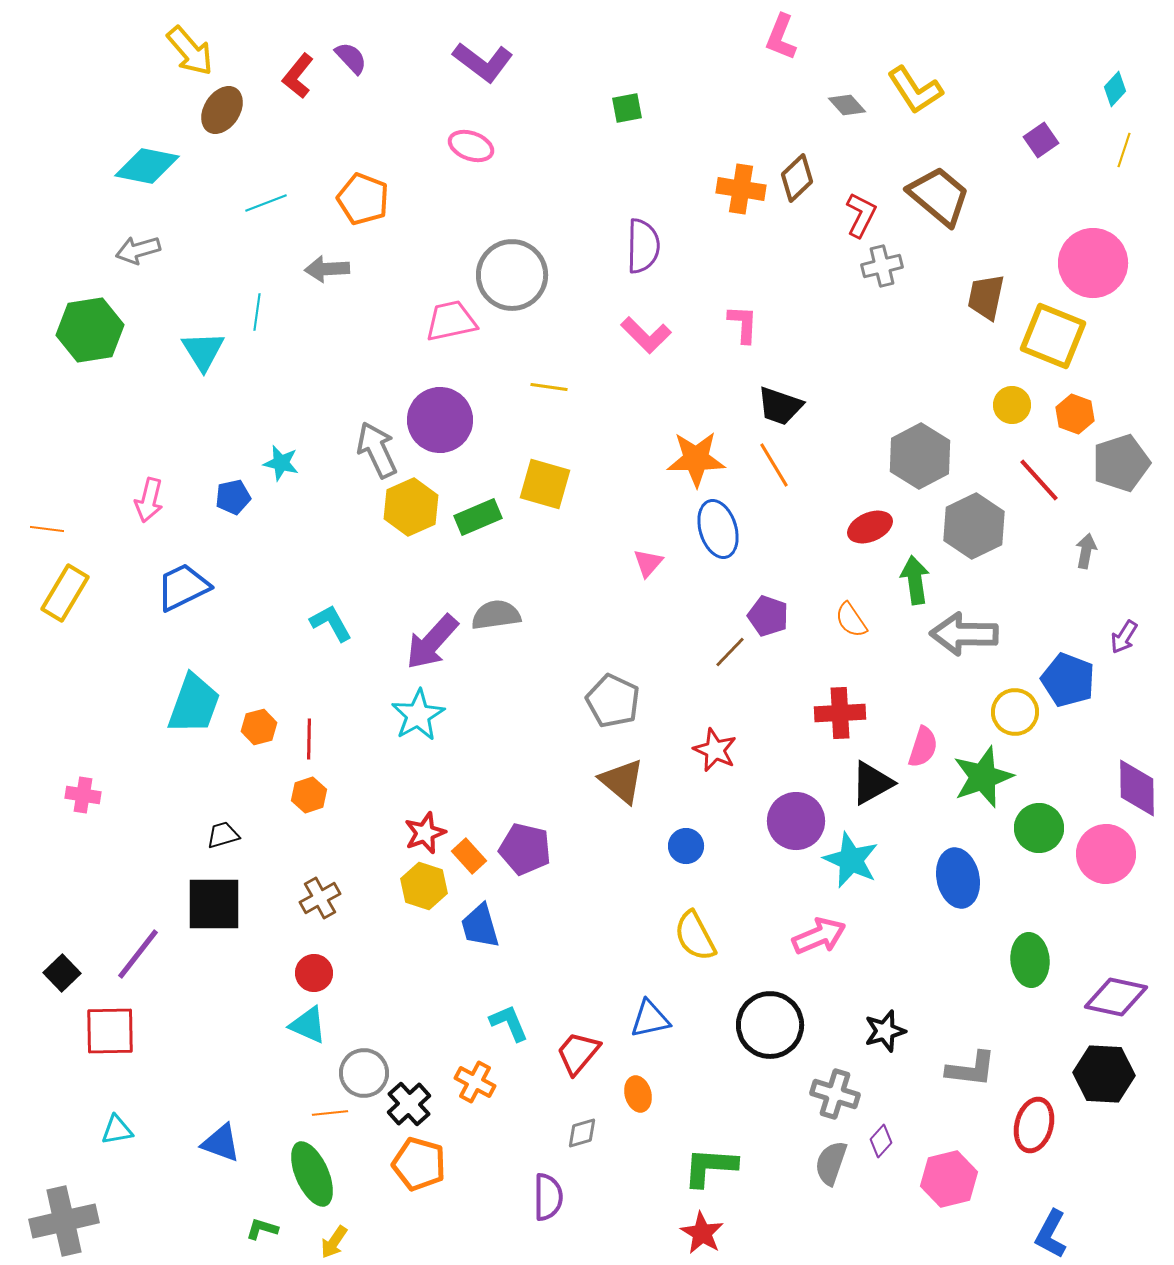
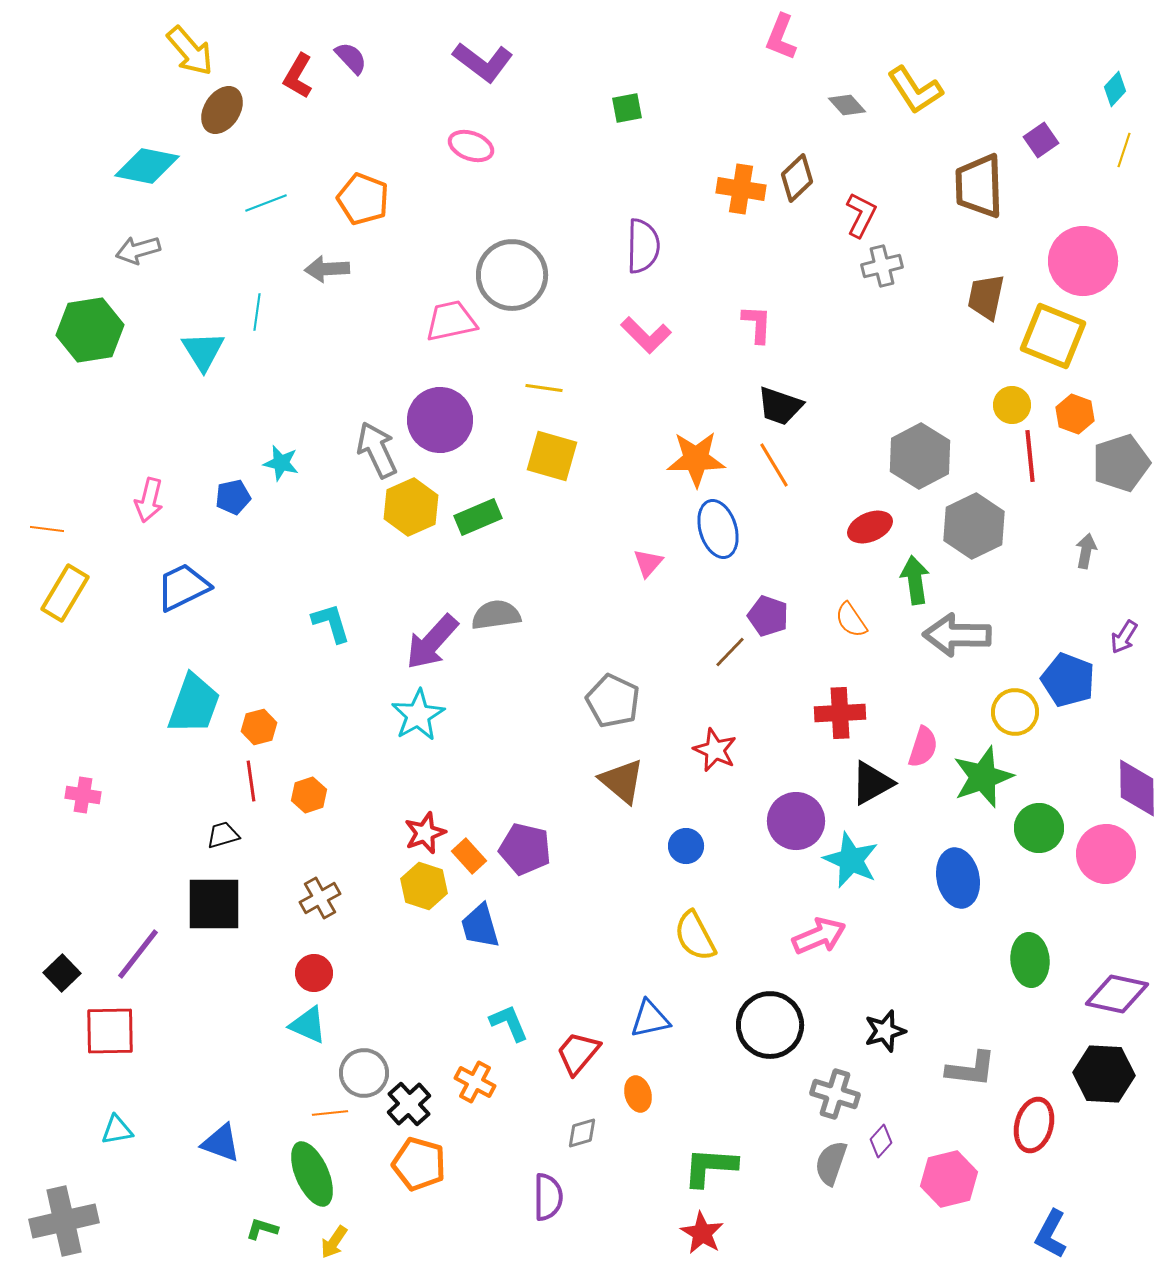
red L-shape at (298, 76): rotated 9 degrees counterclockwise
brown trapezoid at (939, 196): moved 40 px right, 10 px up; rotated 132 degrees counterclockwise
pink circle at (1093, 263): moved 10 px left, 2 px up
pink L-shape at (743, 324): moved 14 px right
yellow line at (549, 387): moved 5 px left, 1 px down
red line at (1039, 480): moved 9 px left, 24 px up; rotated 36 degrees clockwise
yellow square at (545, 484): moved 7 px right, 28 px up
cyan L-shape at (331, 623): rotated 12 degrees clockwise
gray arrow at (964, 634): moved 7 px left, 1 px down
red line at (309, 739): moved 58 px left, 42 px down; rotated 9 degrees counterclockwise
purple diamond at (1116, 997): moved 1 px right, 3 px up
